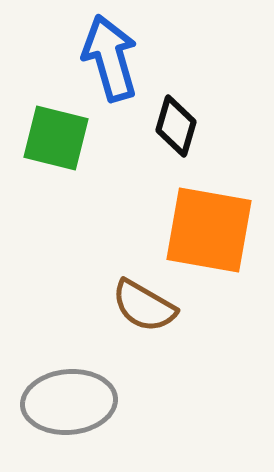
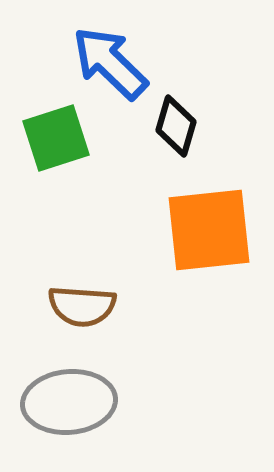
blue arrow: moved 5 px down; rotated 30 degrees counterclockwise
green square: rotated 32 degrees counterclockwise
orange square: rotated 16 degrees counterclockwise
brown semicircle: moved 62 px left; rotated 26 degrees counterclockwise
